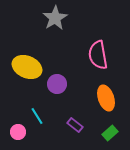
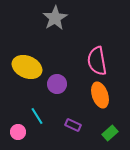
pink semicircle: moved 1 px left, 6 px down
orange ellipse: moved 6 px left, 3 px up
purple rectangle: moved 2 px left; rotated 14 degrees counterclockwise
